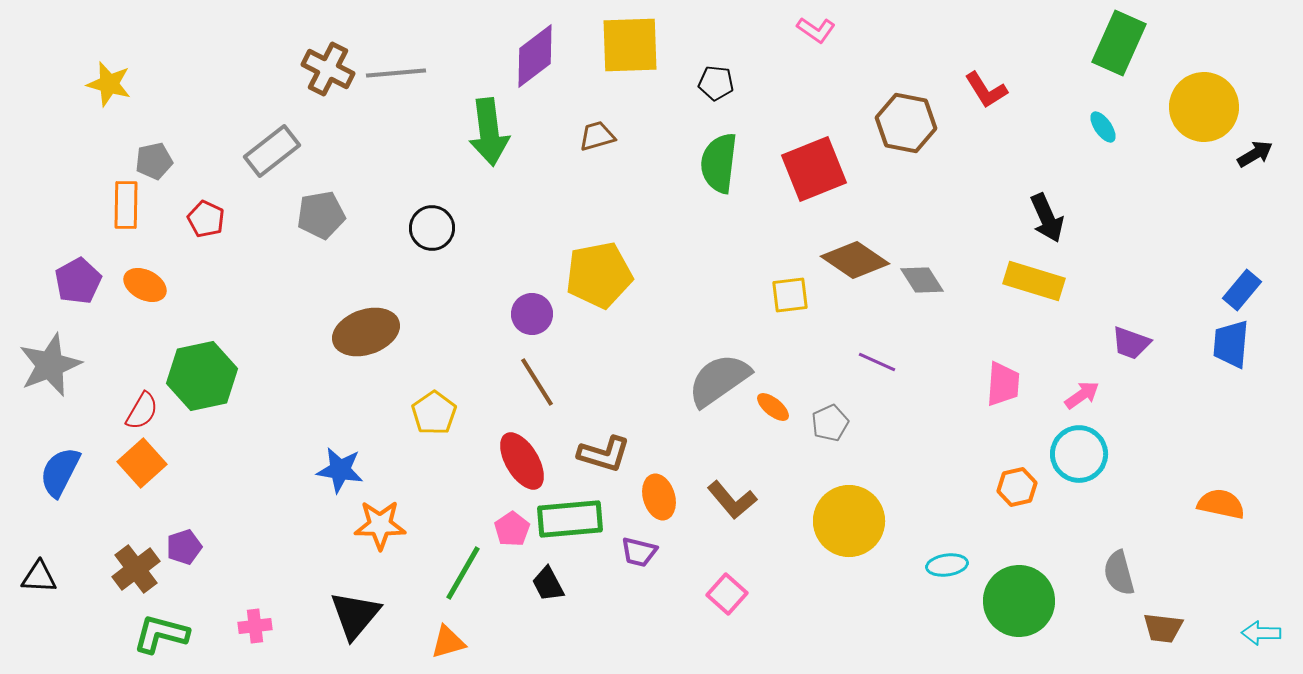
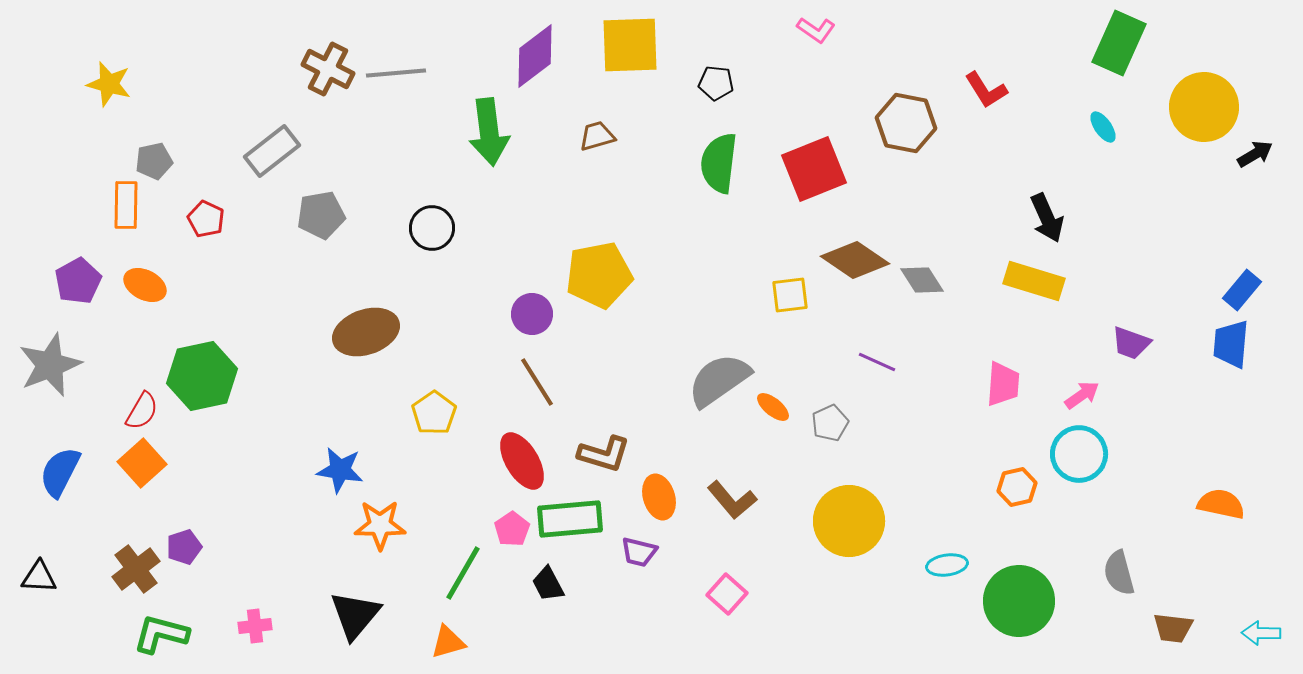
brown trapezoid at (1163, 628): moved 10 px right
